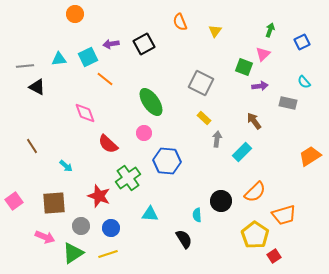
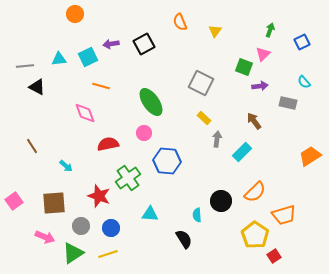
orange line at (105, 79): moved 4 px left, 7 px down; rotated 24 degrees counterclockwise
red semicircle at (108, 144): rotated 125 degrees clockwise
